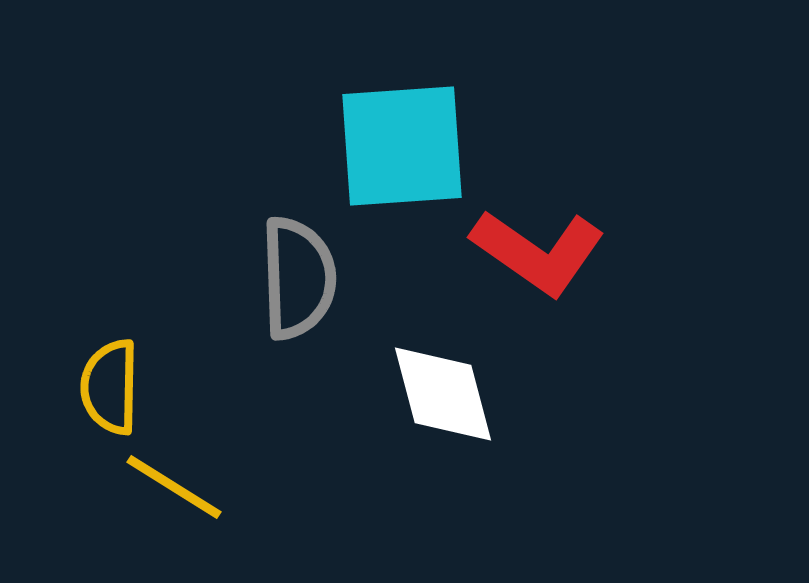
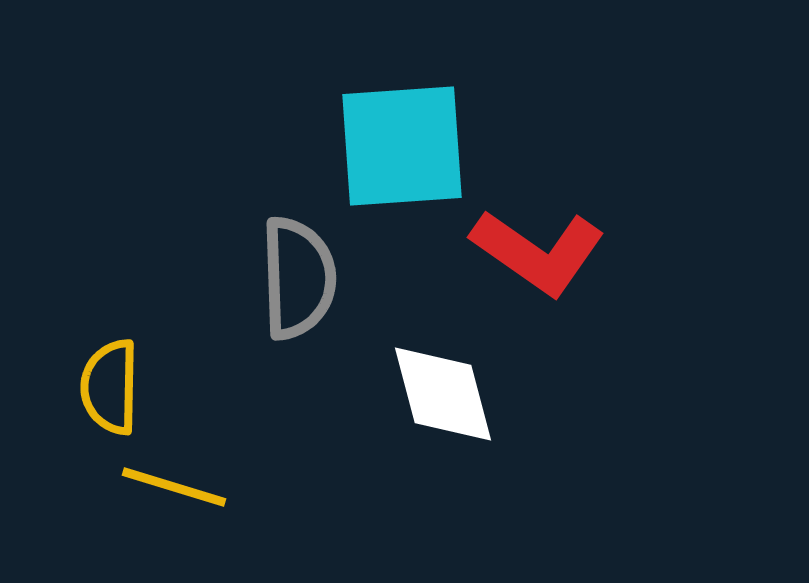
yellow line: rotated 15 degrees counterclockwise
